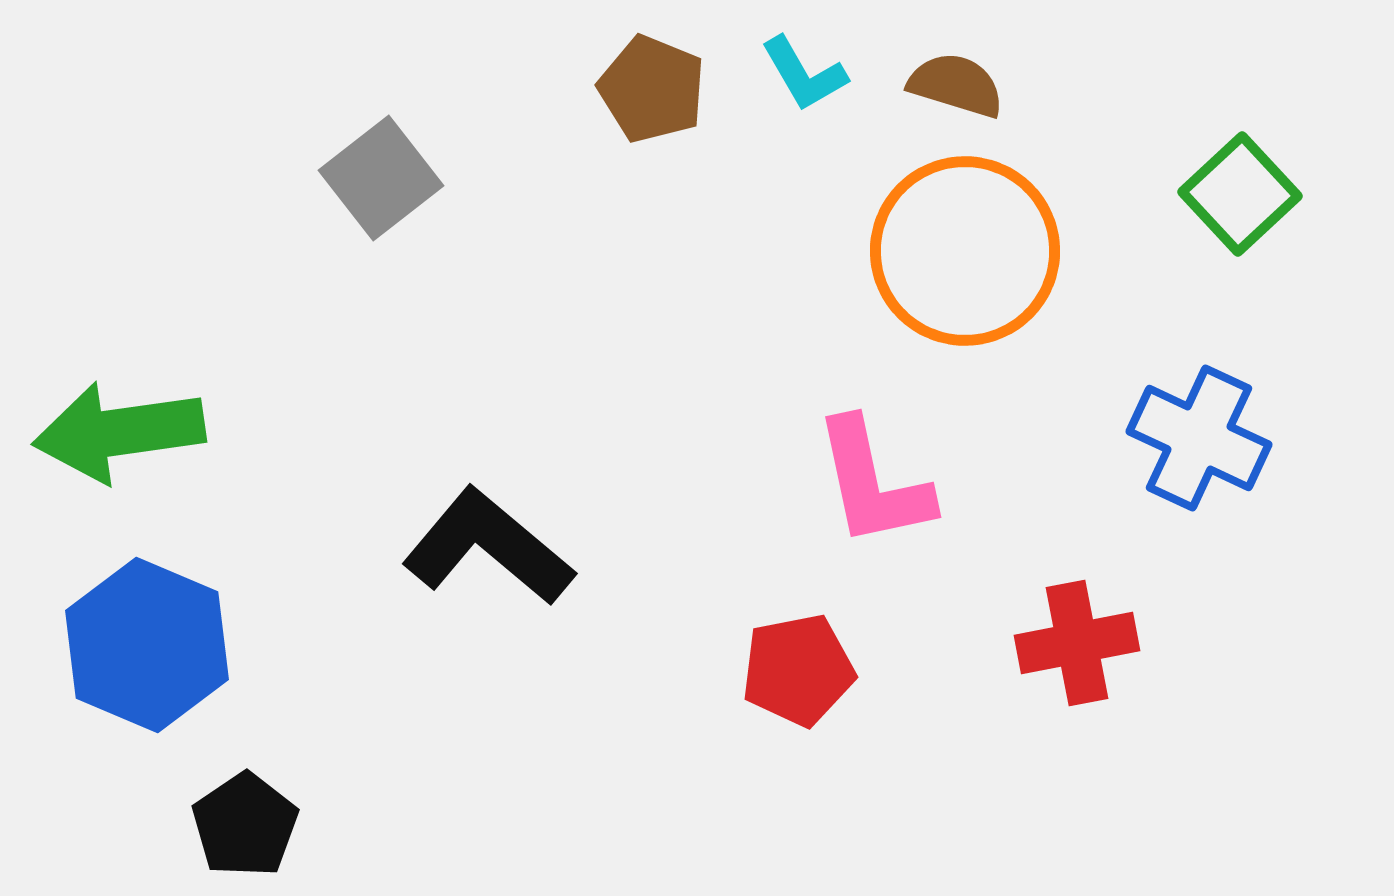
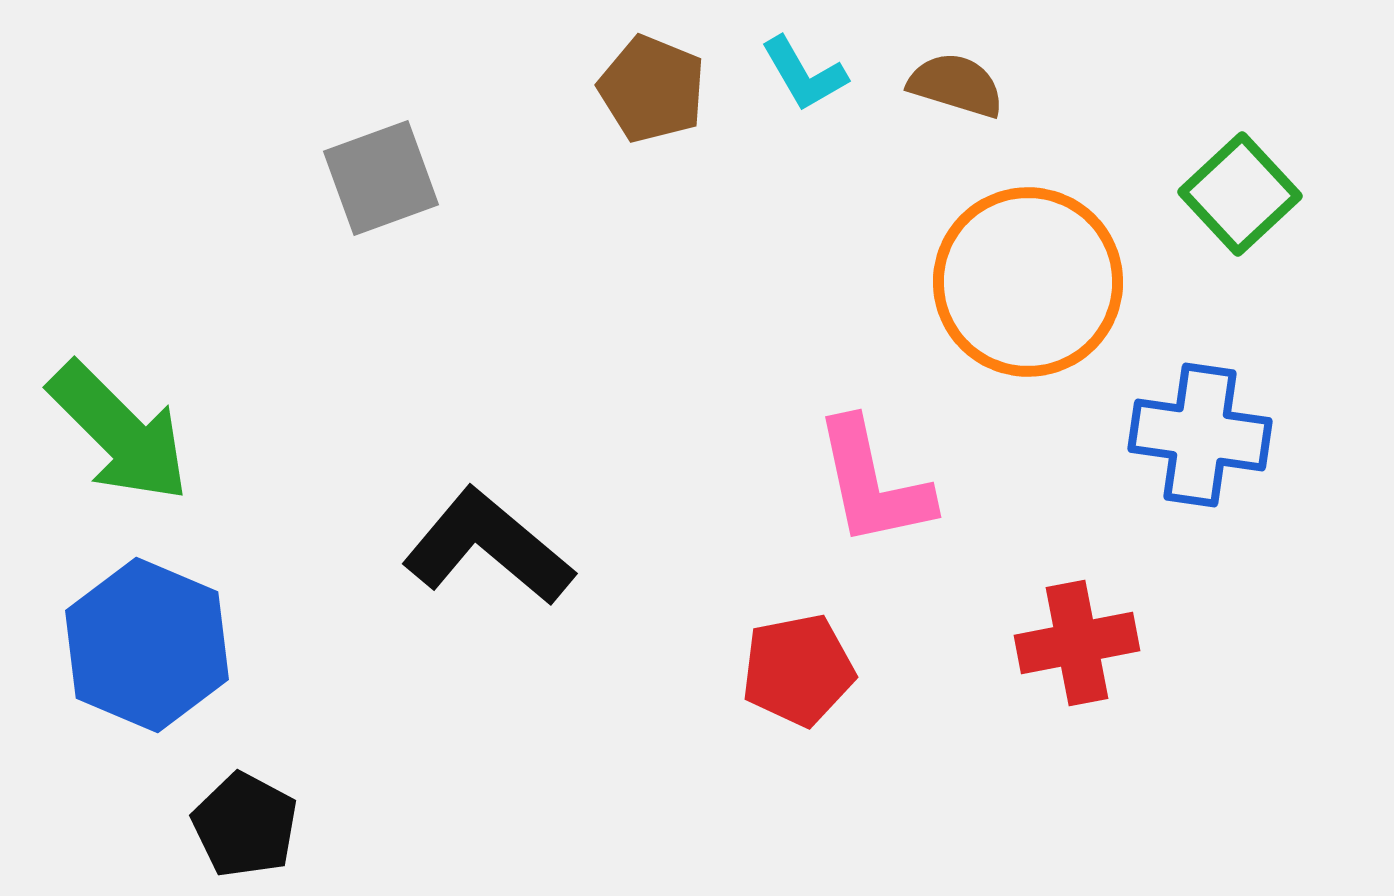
gray square: rotated 18 degrees clockwise
orange circle: moved 63 px right, 31 px down
green arrow: rotated 127 degrees counterclockwise
blue cross: moved 1 px right, 3 px up; rotated 17 degrees counterclockwise
black pentagon: rotated 10 degrees counterclockwise
